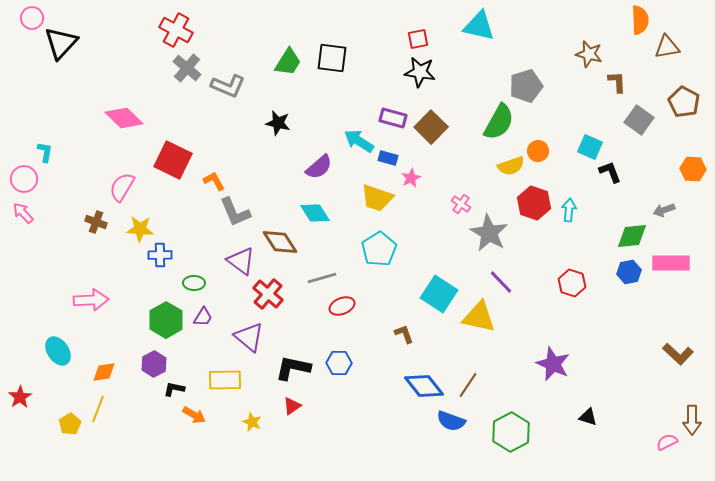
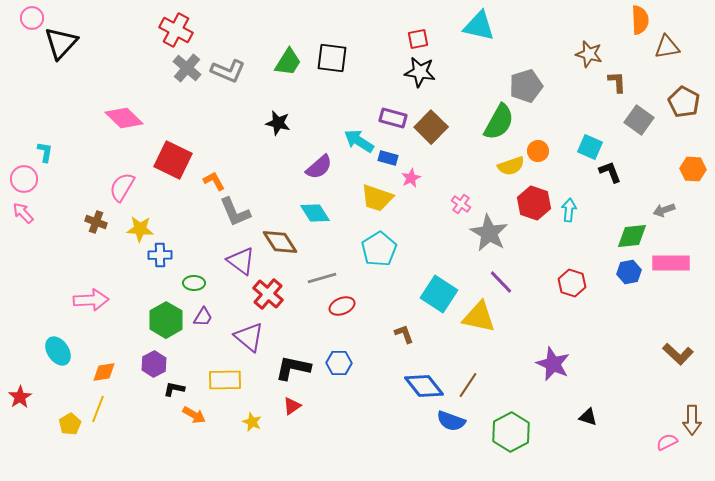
gray L-shape at (228, 86): moved 15 px up
